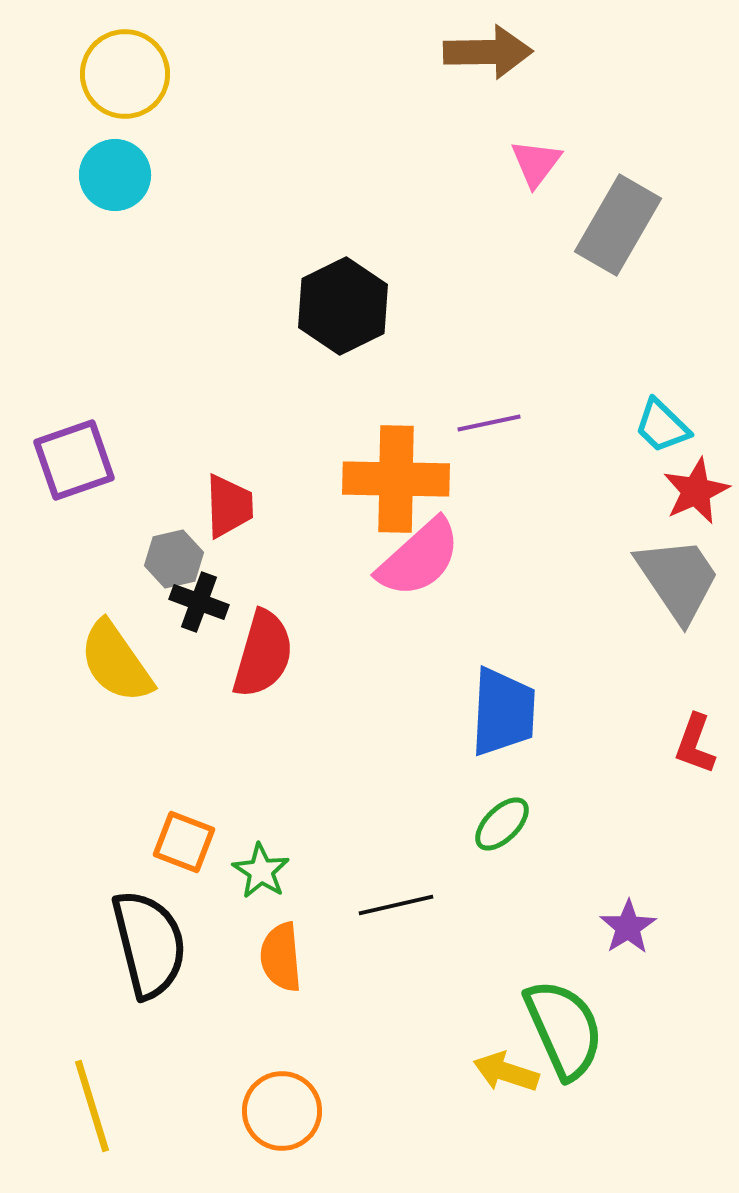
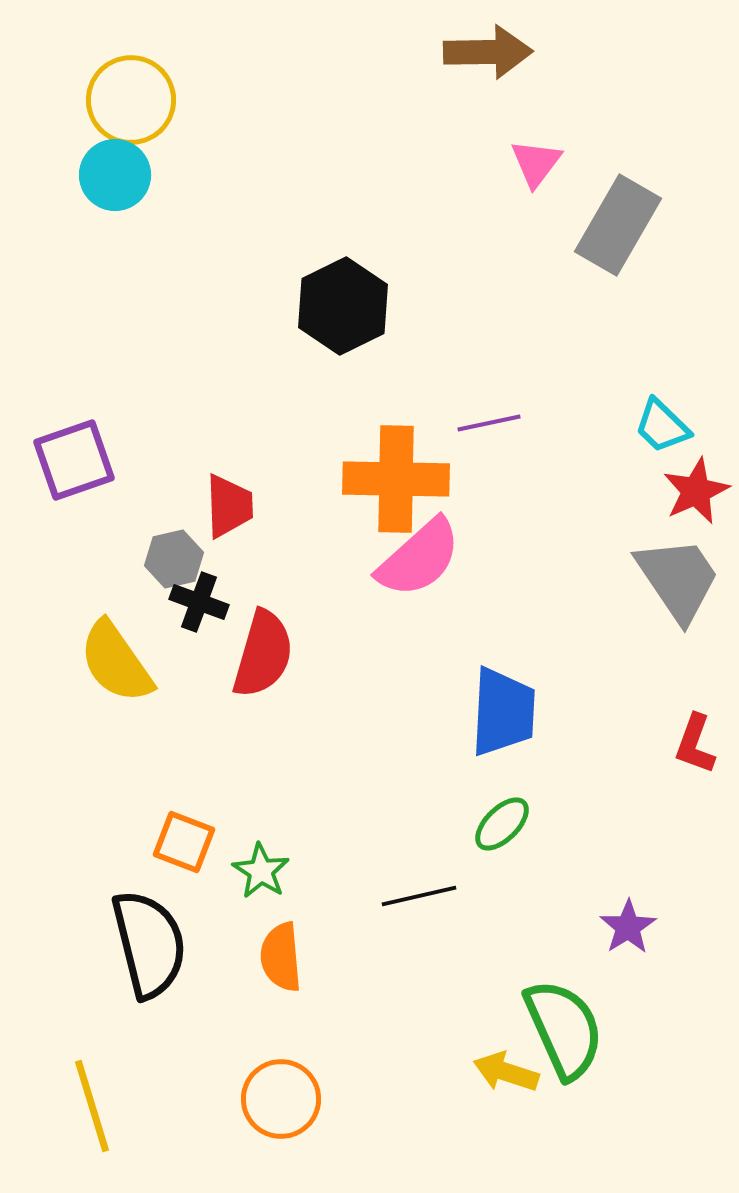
yellow circle: moved 6 px right, 26 px down
black line: moved 23 px right, 9 px up
orange circle: moved 1 px left, 12 px up
